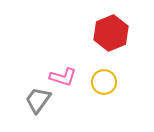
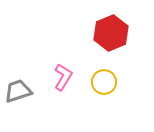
pink L-shape: rotated 76 degrees counterclockwise
gray trapezoid: moved 20 px left, 9 px up; rotated 36 degrees clockwise
